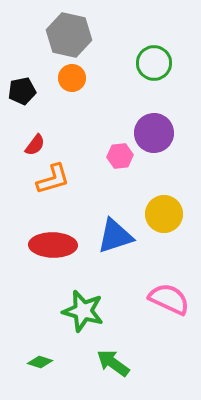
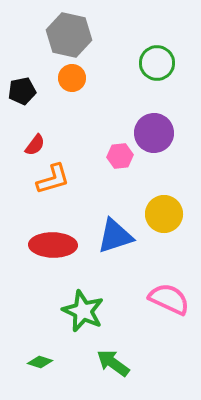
green circle: moved 3 px right
green star: rotated 9 degrees clockwise
